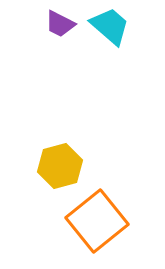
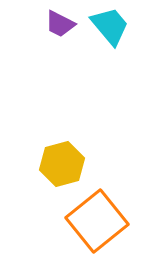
cyan trapezoid: rotated 9 degrees clockwise
yellow hexagon: moved 2 px right, 2 px up
